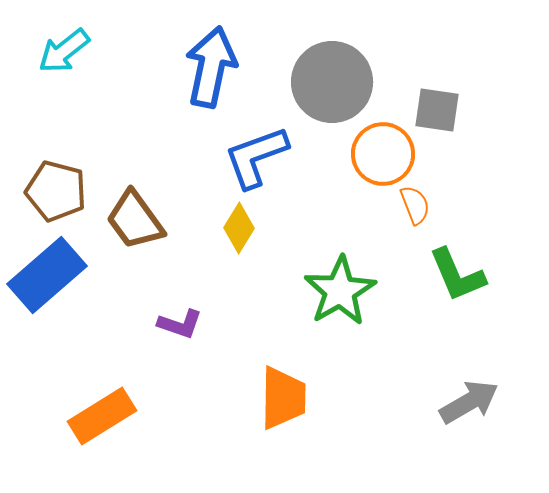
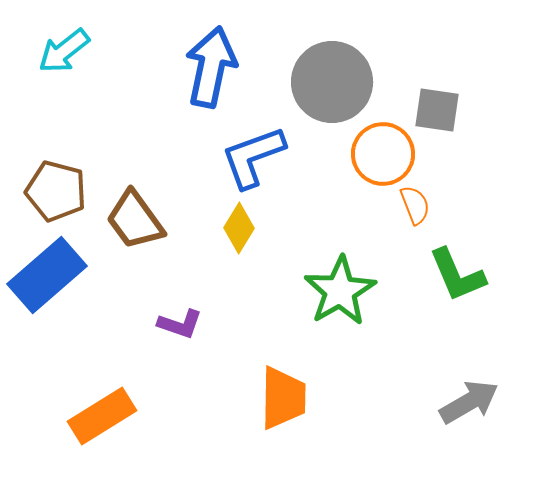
blue L-shape: moved 3 px left
